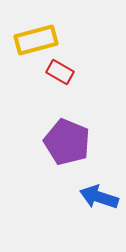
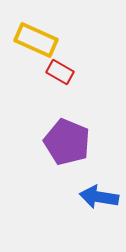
yellow rectangle: rotated 39 degrees clockwise
blue arrow: rotated 9 degrees counterclockwise
